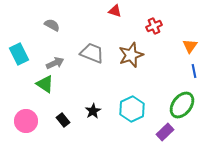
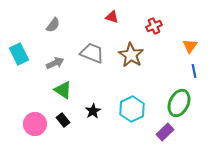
red triangle: moved 3 px left, 6 px down
gray semicircle: moved 1 px right; rotated 98 degrees clockwise
brown star: rotated 20 degrees counterclockwise
green triangle: moved 18 px right, 6 px down
green ellipse: moved 3 px left, 2 px up; rotated 12 degrees counterclockwise
pink circle: moved 9 px right, 3 px down
